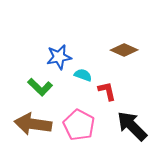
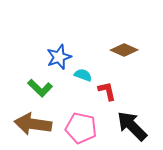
blue star: rotated 10 degrees counterclockwise
green L-shape: moved 1 px down
pink pentagon: moved 2 px right, 3 px down; rotated 16 degrees counterclockwise
